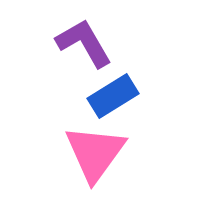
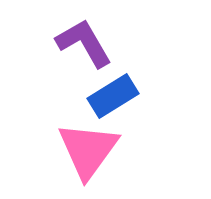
pink triangle: moved 7 px left, 3 px up
